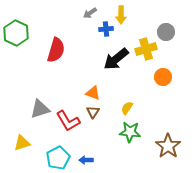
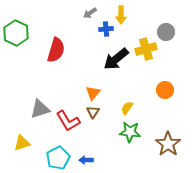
orange circle: moved 2 px right, 13 px down
orange triangle: rotated 49 degrees clockwise
brown star: moved 2 px up
